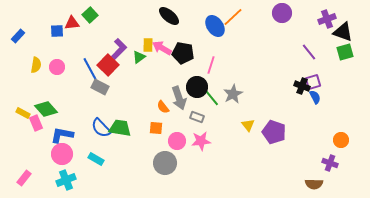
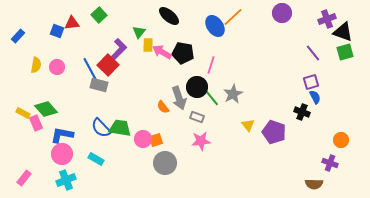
green square at (90, 15): moved 9 px right
blue square at (57, 31): rotated 24 degrees clockwise
pink arrow at (162, 48): moved 4 px down
purple line at (309, 52): moved 4 px right, 1 px down
green triangle at (139, 57): moved 25 px up; rotated 16 degrees counterclockwise
purple square at (313, 82): moved 2 px left
black cross at (302, 86): moved 26 px down
gray rectangle at (100, 87): moved 1 px left, 2 px up; rotated 12 degrees counterclockwise
orange square at (156, 128): moved 12 px down; rotated 24 degrees counterclockwise
pink circle at (177, 141): moved 34 px left, 2 px up
